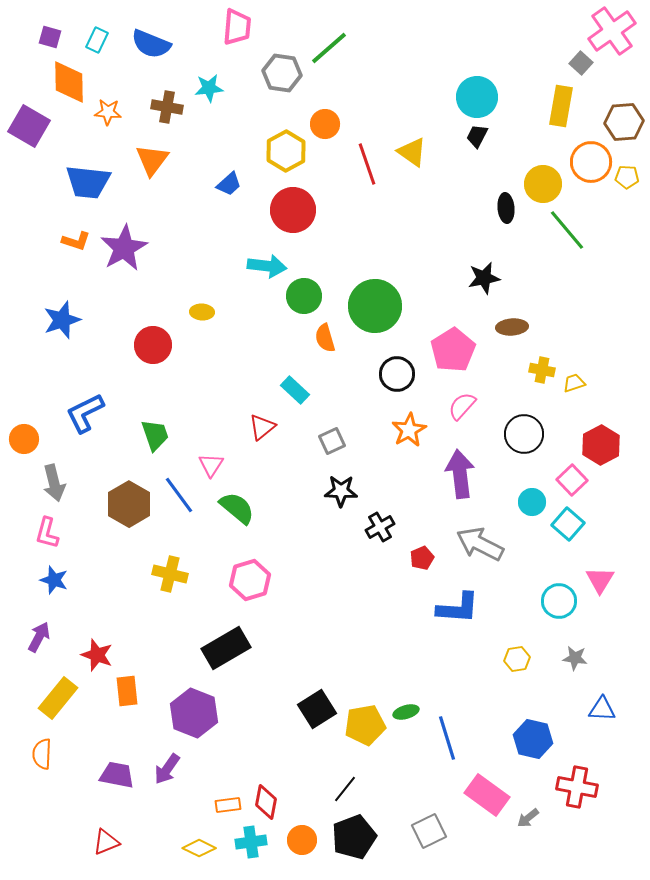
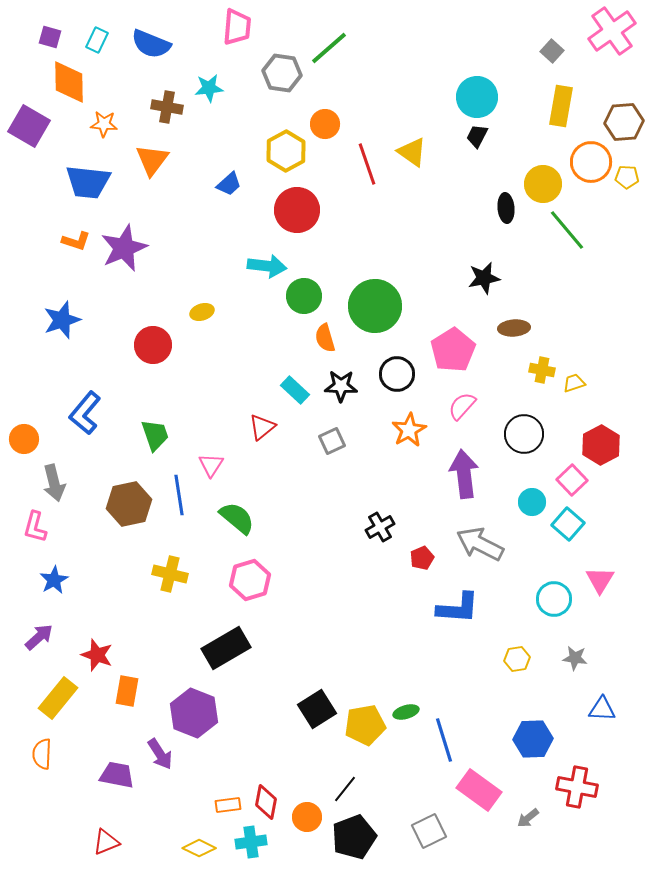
gray square at (581, 63): moved 29 px left, 12 px up
orange star at (108, 112): moved 4 px left, 12 px down
red circle at (293, 210): moved 4 px right
purple star at (124, 248): rotated 6 degrees clockwise
yellow ellipse at (202, 312): rotated 20 degrees counterclockwise
brown ellipse at (512, 327): moved 2 px right, 1 px down
blue L-shape at (85, 413): rotated 24 degrees counterclockwise
purple arrow at (460, 474): moved 4 px right
black star at (341, 491): moved 105 px up
blue line at (179, 495): rotated 27 degrees clockwise
brown hexagon at (129, 504): rotated 18 degrees clockwise
green semicircle at (237, 508): moved 10 px down
pink L-shape at (47, 533): moved 12 px left, 6 px up
blue star at (54, 580): rotated 24 degrees clockwise
cyan circle at (559, 601): moved 5 px left, 2 px up
purple arrow at (39, 637): rotated 20 degrees clockwise
orange rectangle at (127, 691): rotated 16 degrees clockwise
blue line at (447, 738): moved 3 px left, 2 px down
blue hexagon at (533, 739): rotated 15 degrees counterclockwise
purple arrow at (167, 769): moved 7 px left, 15 px up; rotated 68 degrees counterclockwise
pink rectangle at (487, 795): moved 8 px left, 5 px up
orange circle at (302, 840): moved 5 px right, 23 px up
